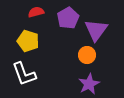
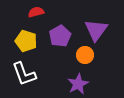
purple pentagon: moved 8 px left, 18 px down
yellow pentagon: moved 2 px left
orange circle: moved 2 px left
purple star: moved 11 px left
